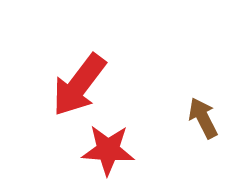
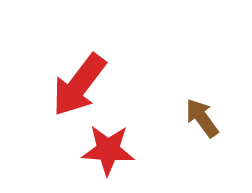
brown arrow: moved 1 px left; rotated 9 degrees counterclockwise
